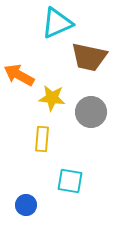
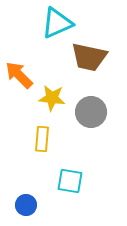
orange arrow: rotated 16 degrees clockwise
